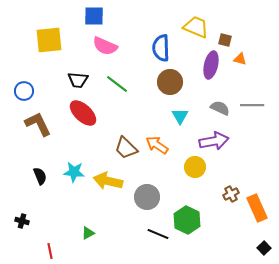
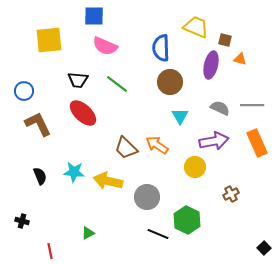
orange rectangle: moved 65 px up
